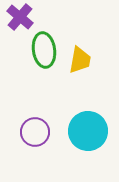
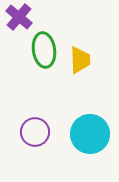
purple cross: moved 1 px left
yellow trapezoid: rotated 12 degrees counterclockwise
cyan circle: moved 2 px right, 3 px down
